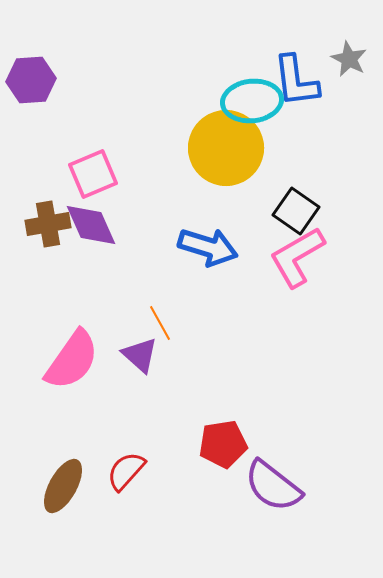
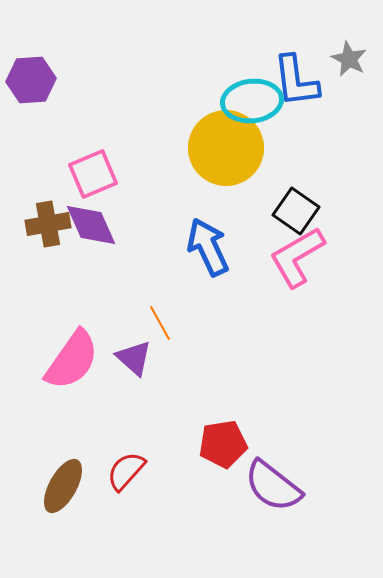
blue arrow: rotated 132 degrees counterclockwise
purple triangle: moved 6 px left, 3 px down
